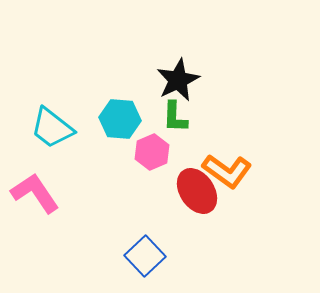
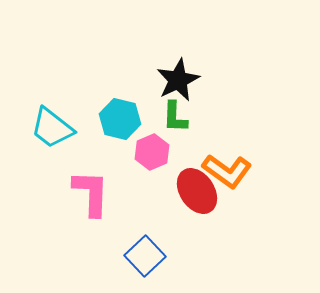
cyan hexagon: rotated 9 degrees clockwise
pink L-shape: moved 56 px right; rotated 36 degrees clockwise
